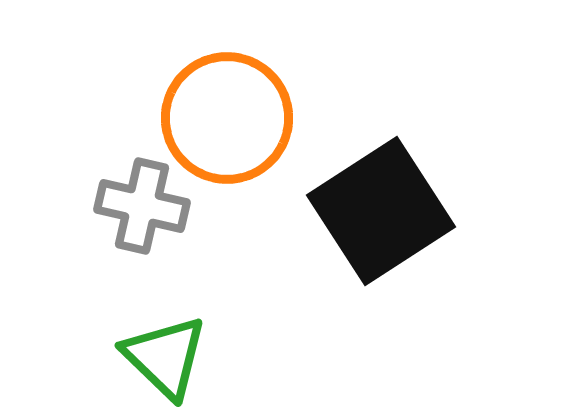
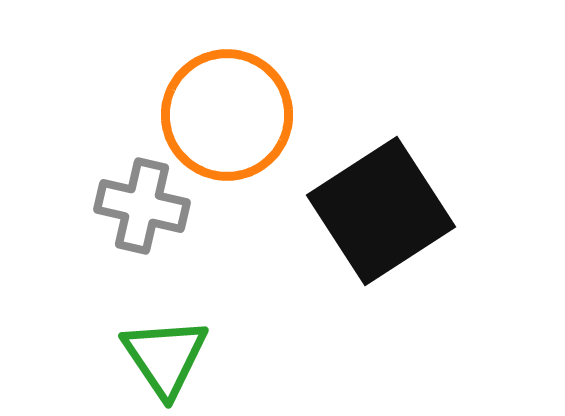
orange circle: moved 3 px up
green triangle: rotated 12 degrees clockwise
